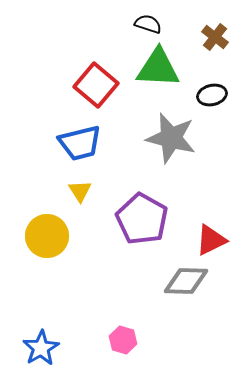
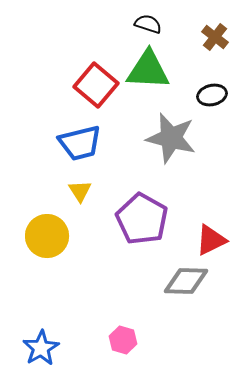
green triangle: moved 10 px left, 2 px down
